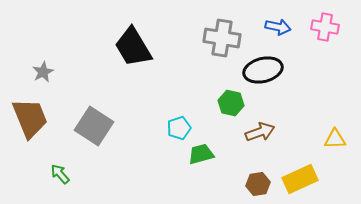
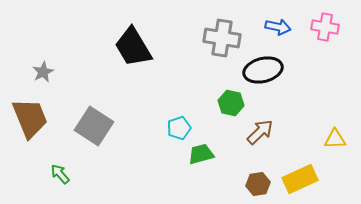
brown arrow: rotated 24 degrees counterclockwise
